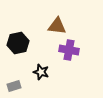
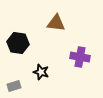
brown triangle: moved 1 px left, 3 px up
black hexagon: rotated 20 degrees clockwise
purple cross: moved 11 px right, 7 px down
